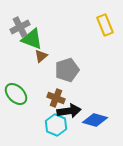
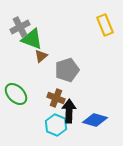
black arrow: rotated 80 degrees counterclockwise
